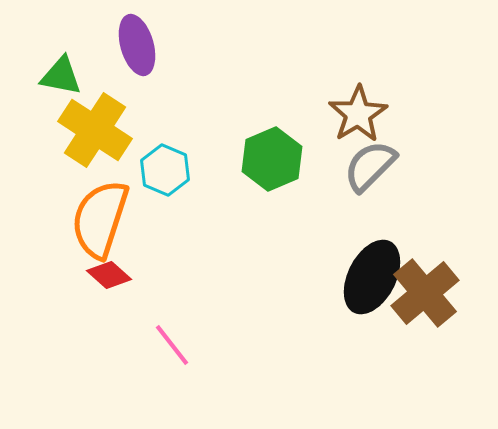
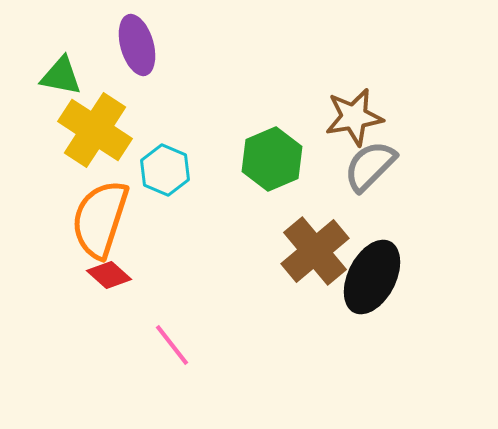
brown star: moved 4 px left, 3 px down; rotated 22 degrees clockwise
brown cross: moved 110 px left, 42 px up
